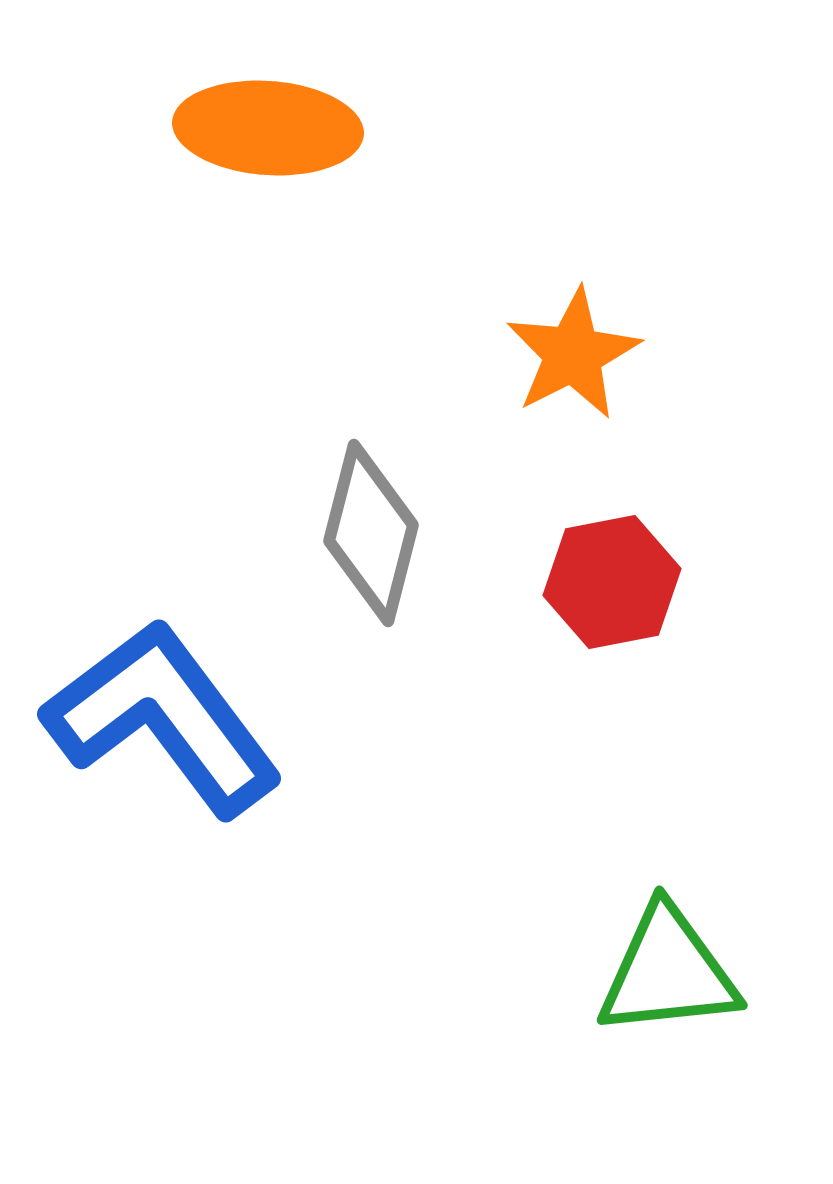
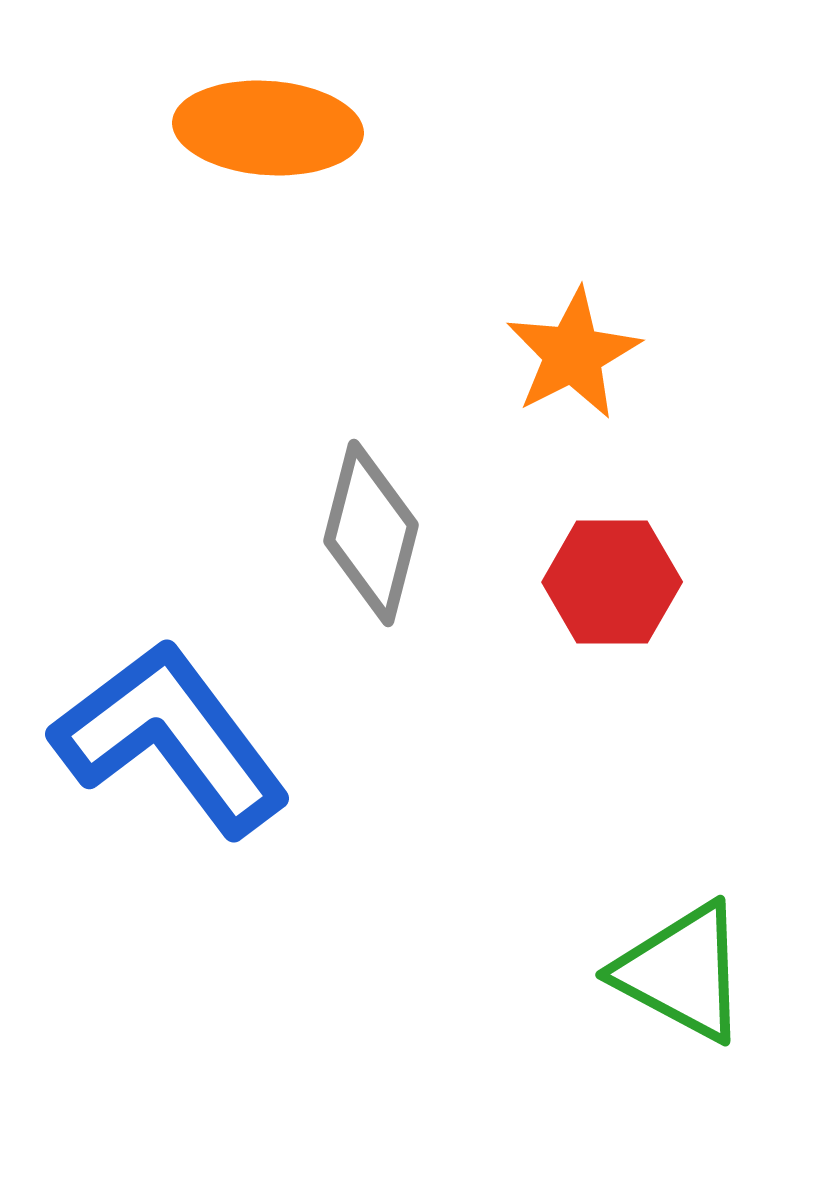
red hexagon: rotated 11 degrees clockwise
blue L-shape: moved 8 px right, 20 px down
green triangle: moved 14 px right; rotated 34 degrees clockwise
